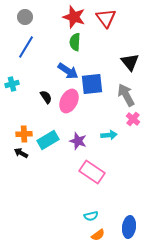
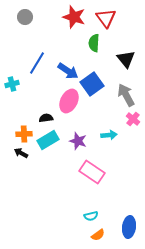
green semicircle: moved 19 px right, 1 px down
blue line: moved 11 px right, 16 px down
black triangle: moved 4 px left, 3 px up
blue square: rotated 30 degrees counterclockwise
black semicircle: moved 21 px down; rotated 64 degrees counterclockwise
